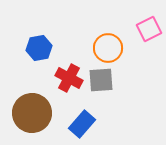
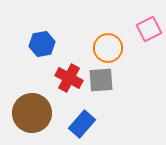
blue hexagon: moved 3 px right, 4 px up
